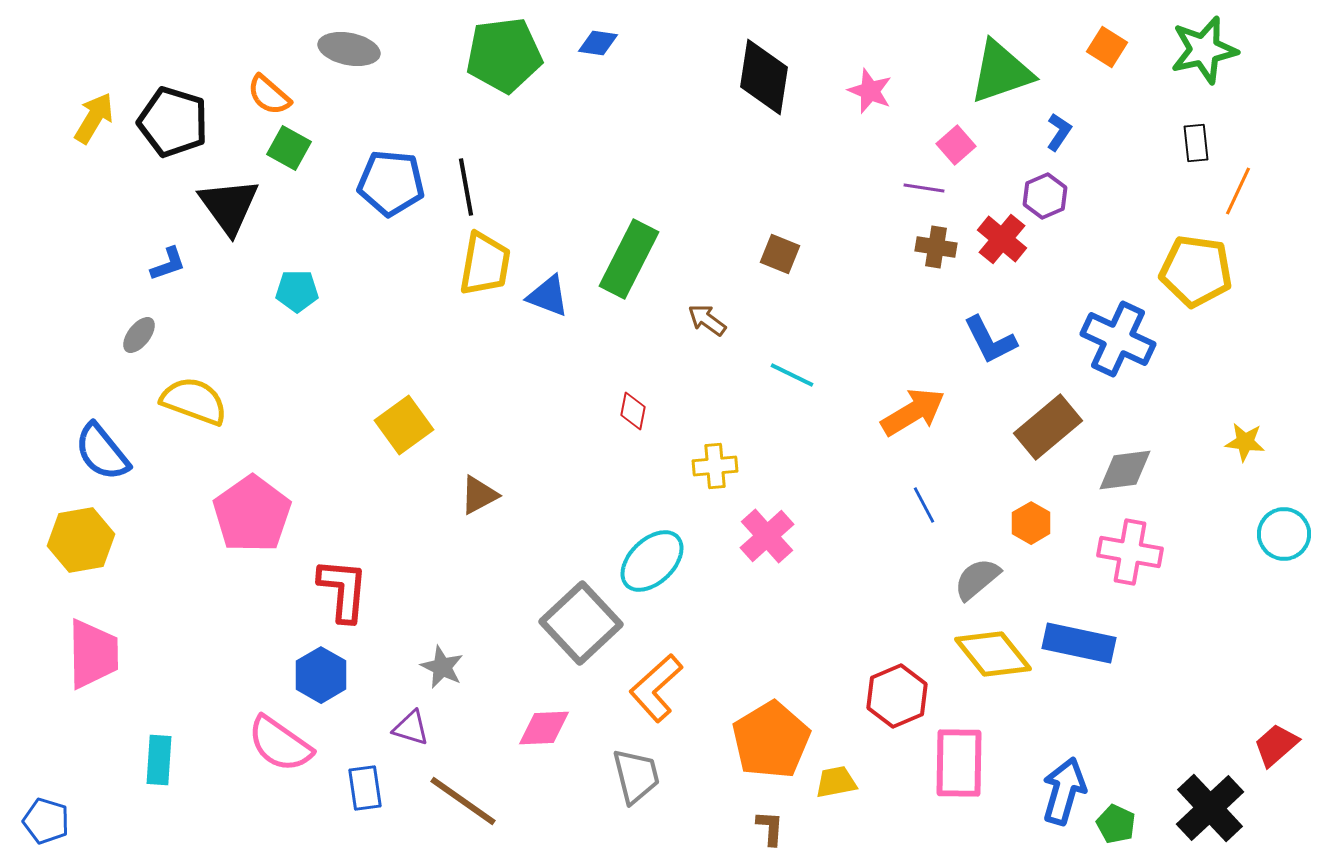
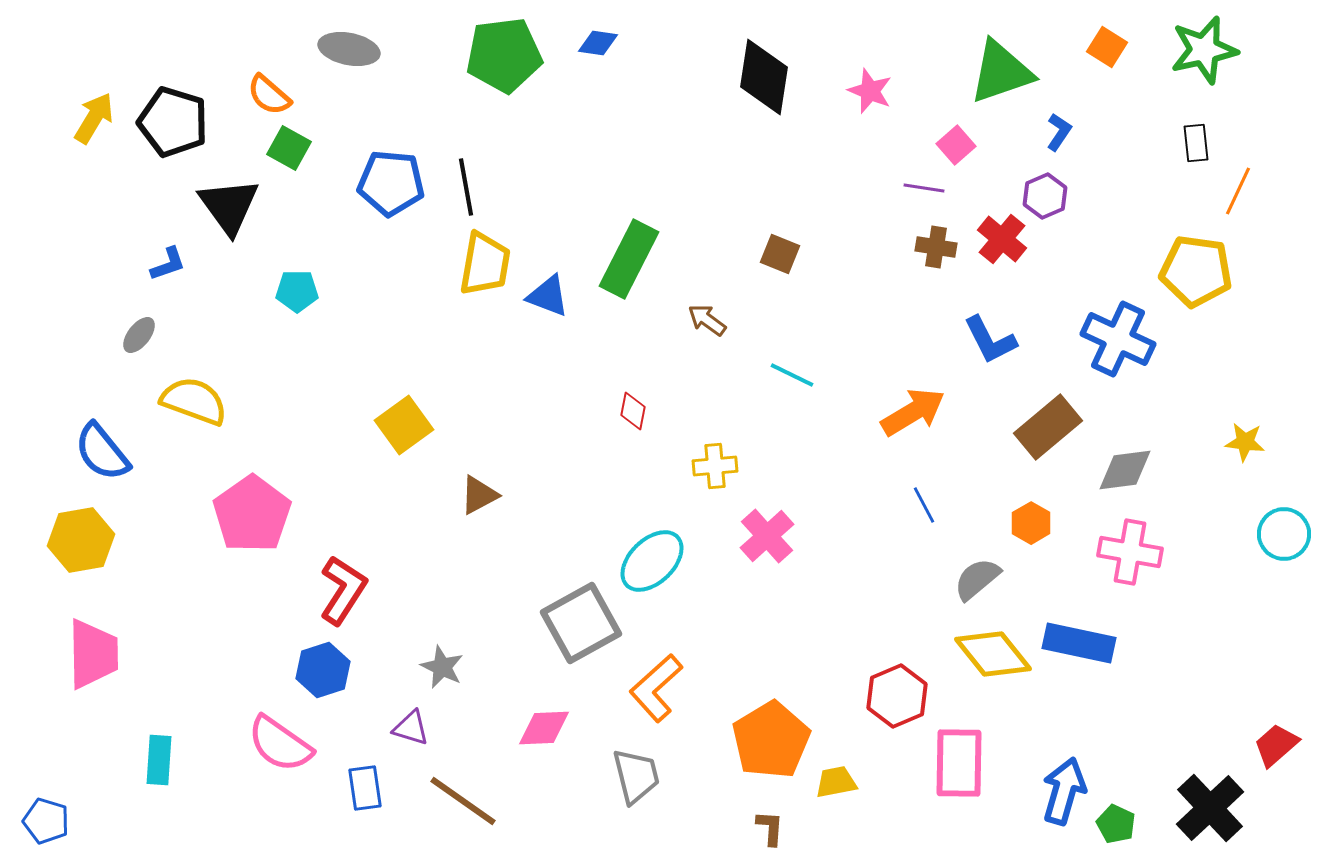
red L-shape at (343, 590): rotated 28 degrees clockwise
gray square at (581, 623): rotated 14 degrees clockwise
blue hexagon at (321, 675): moved 2 px right, 5 px up; rotated 12 degrees clockwise
